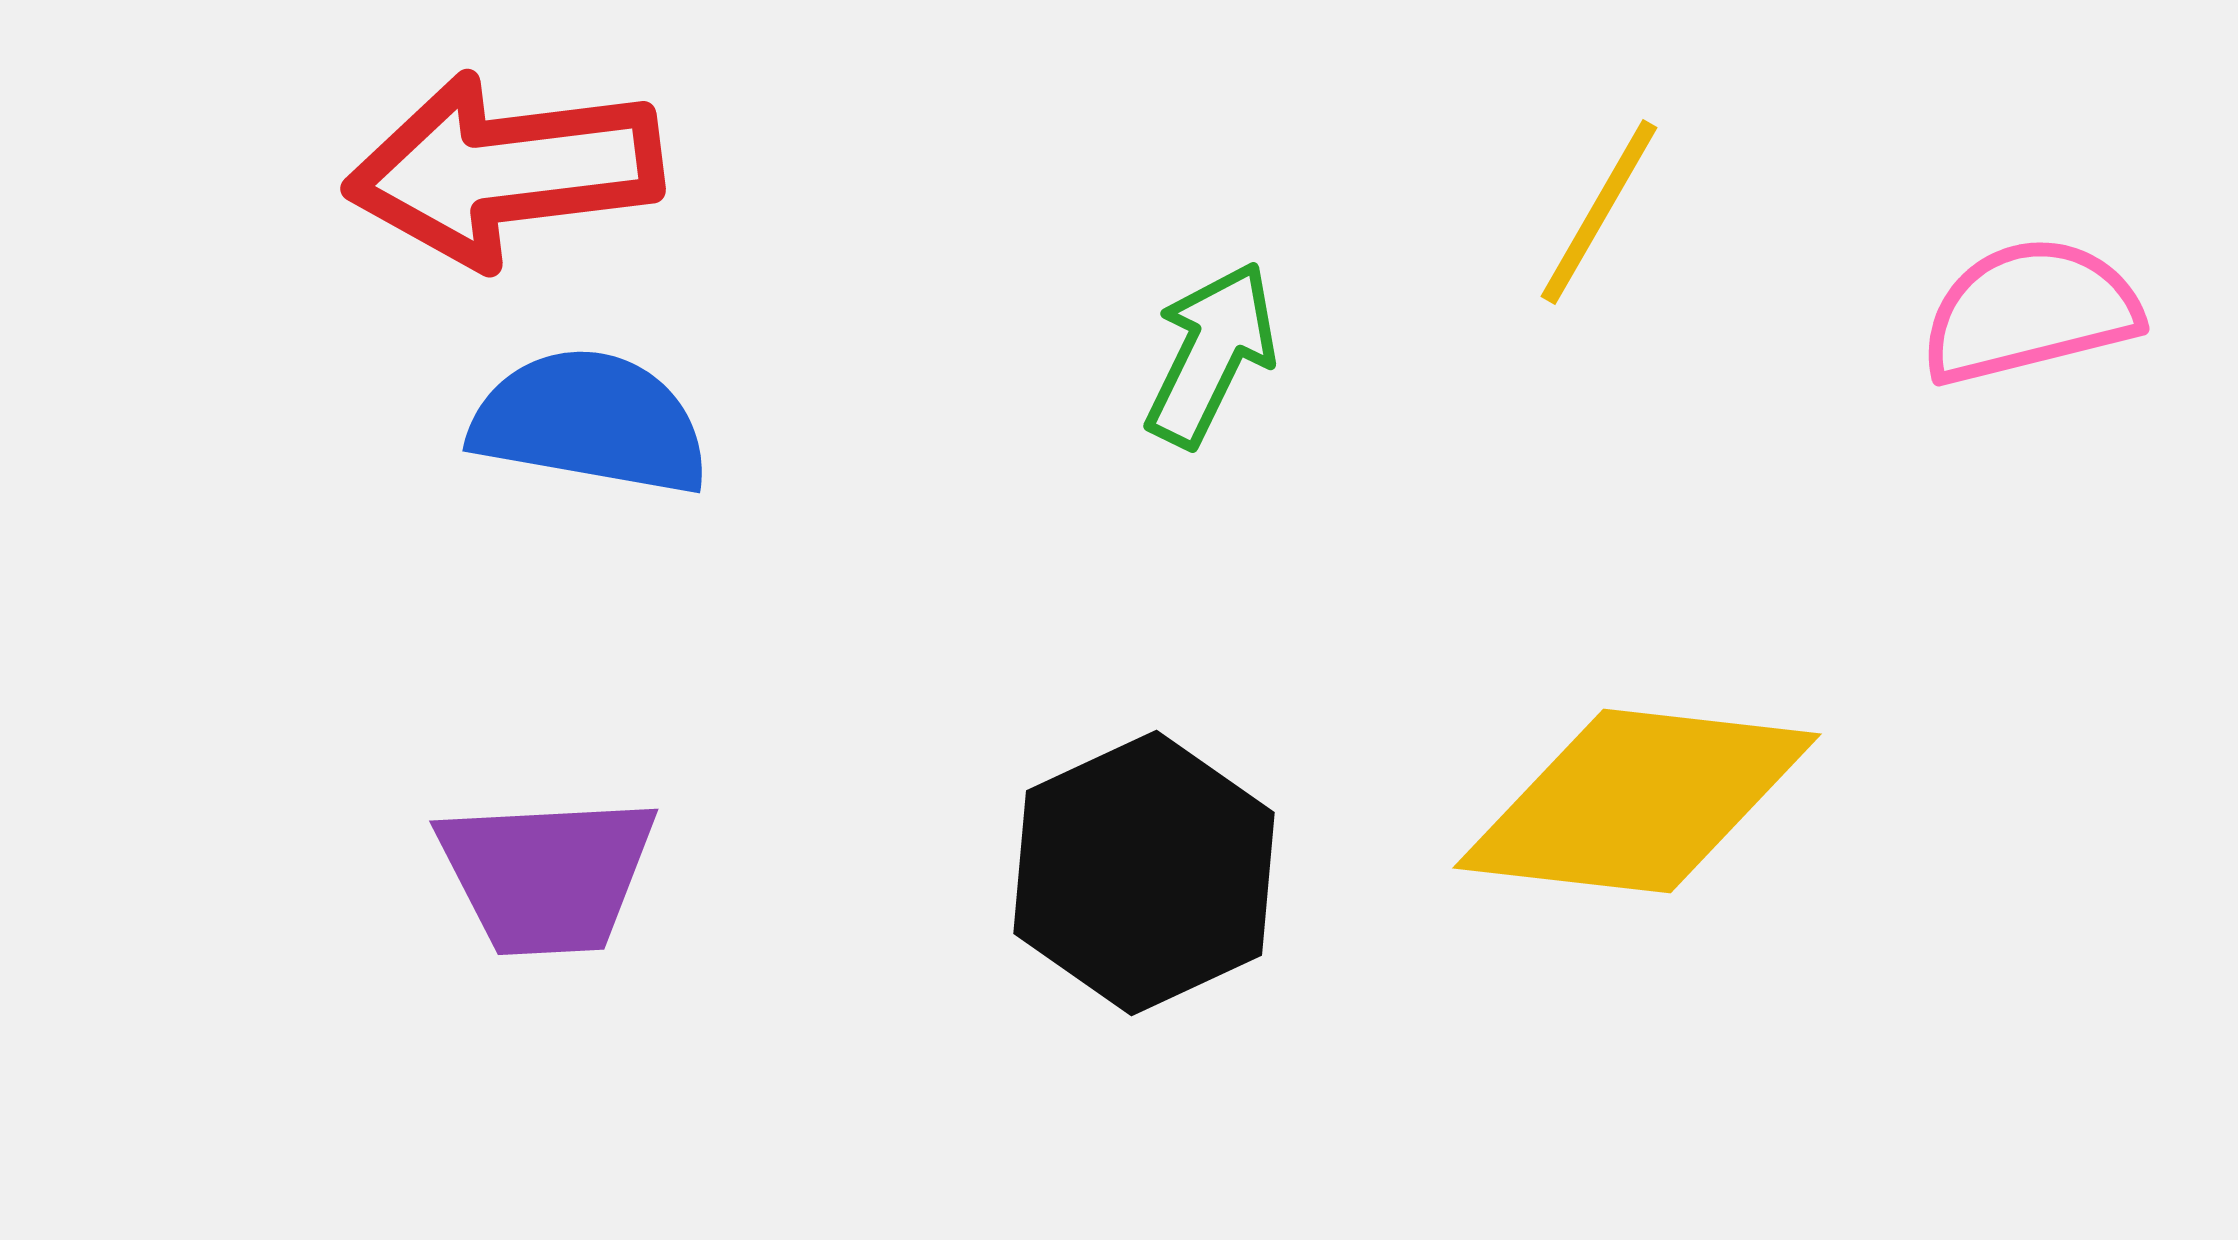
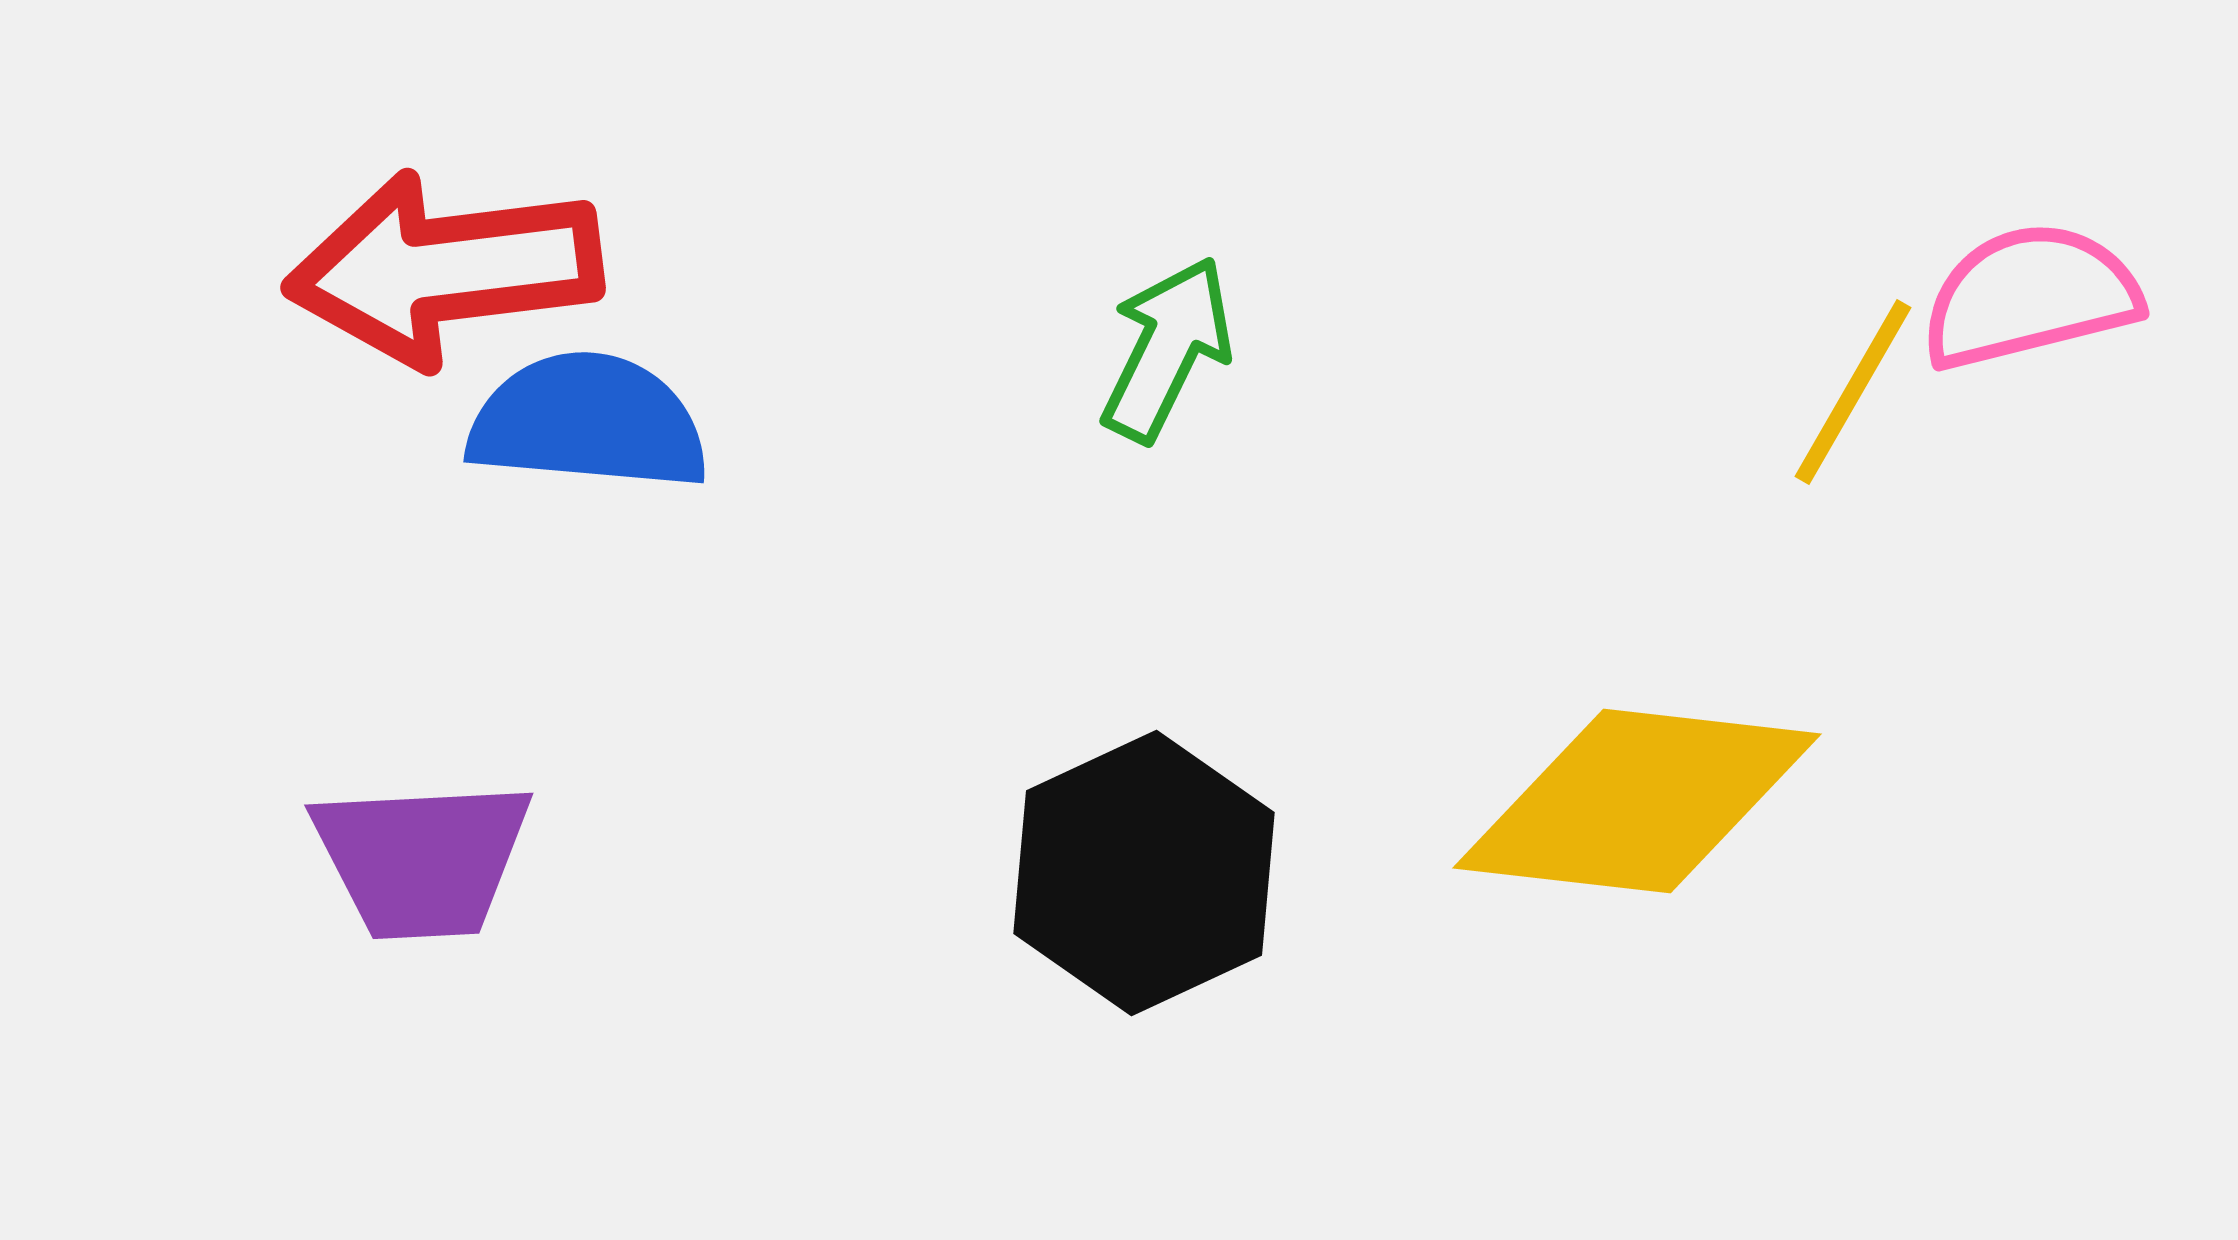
red arrow: moved 60 px left, 99 px down
yellow line: moved 254 px right, 180 px down
pink semicircle: moved 15 px up
green arrow: moved 44 px left, 5 px up
blue semicircle: moved 2 px left; rotated 5 degrees counterclockwise
purple trapezoid: moved 125 px left, 16 px up
